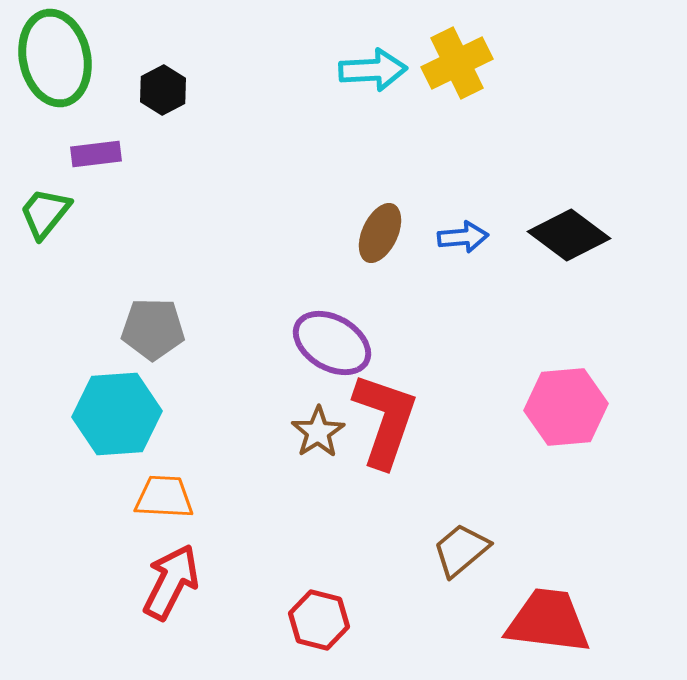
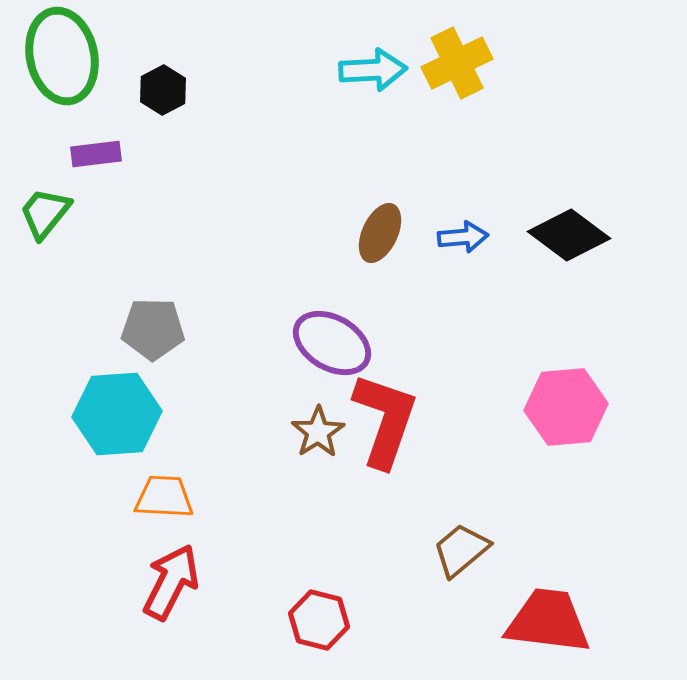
green ellipse: moved 7 px right, 2 px up
